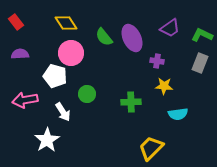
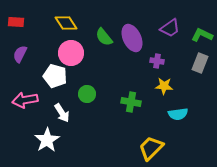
red rectangle: rotated 49 degrees counterclockwise
purple semicircle: rotated 60 degrees counterclockwise
green cross: rotated 12 degrees clockwise
white arrow: moved 1 px left, 1 px down
